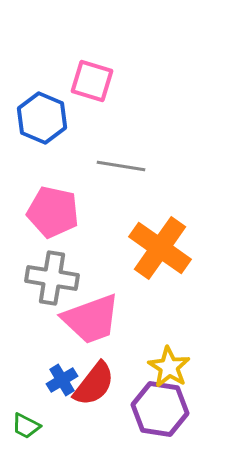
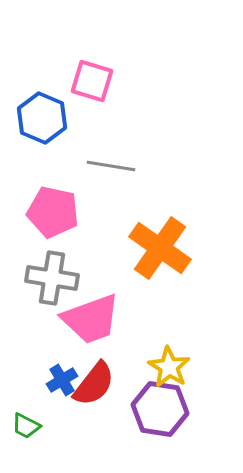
gray line: moved 10 px left
